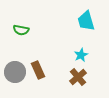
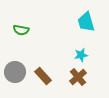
cyan trapezoid: moved 1 px down
cyan star: rotated 16 degrees clockwise
brown rectangle: moved 5 px right, 6 px down; rotated 18 degrees counterclockwise
